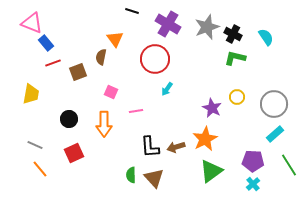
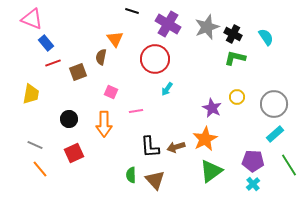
pink triangle: moved 4 px up
brown triangle: moved 1 px right, 2 px down
